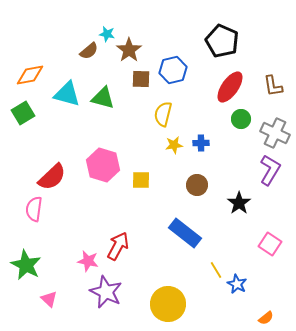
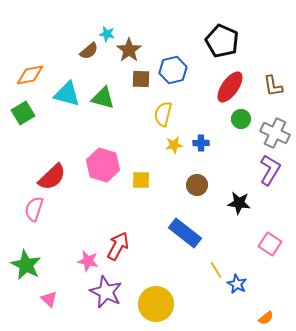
black star: rotated 30 degrees counterclockwise
pink semicircle: rotated 10 degrees clockwise
yellow circle: moved 12 px left
